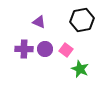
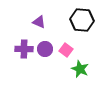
black hexagon: rotated 15 degrees clockwise
